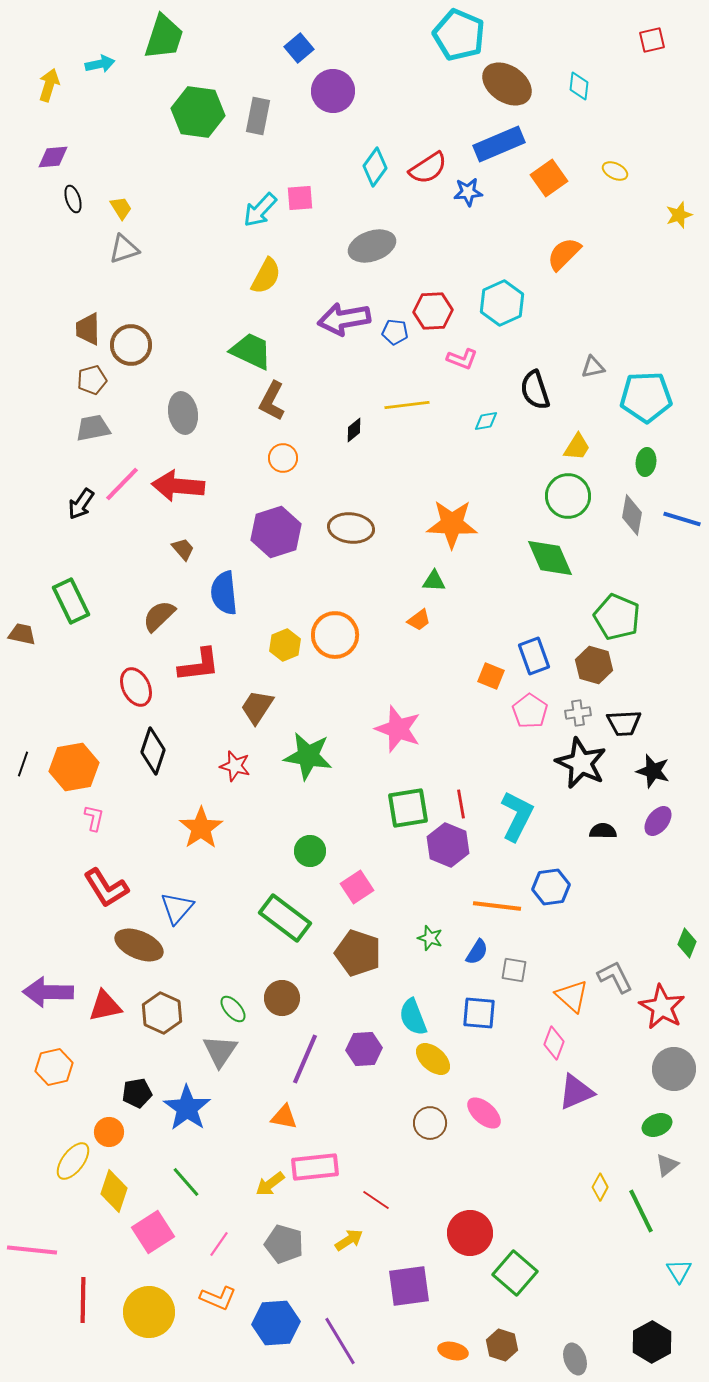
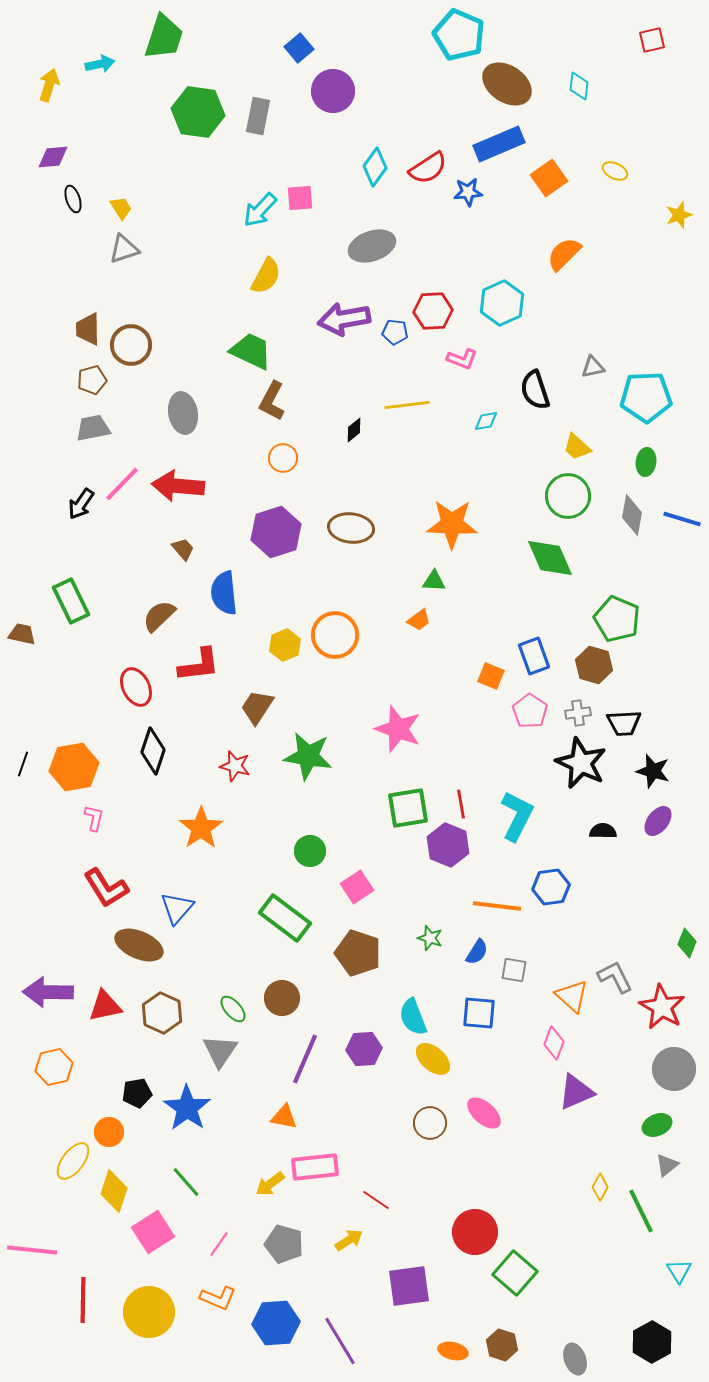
yellow trapezoid at (577, 447): rotated 100 degrees clockwise
green pentagon at (617, 617): moved 2 px down
red circle at (470, 1233): moved 5 px right, 1 px up
